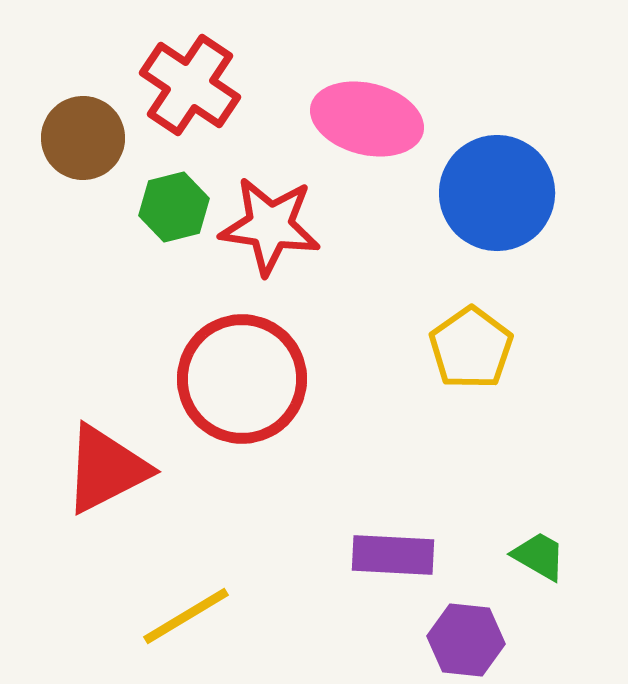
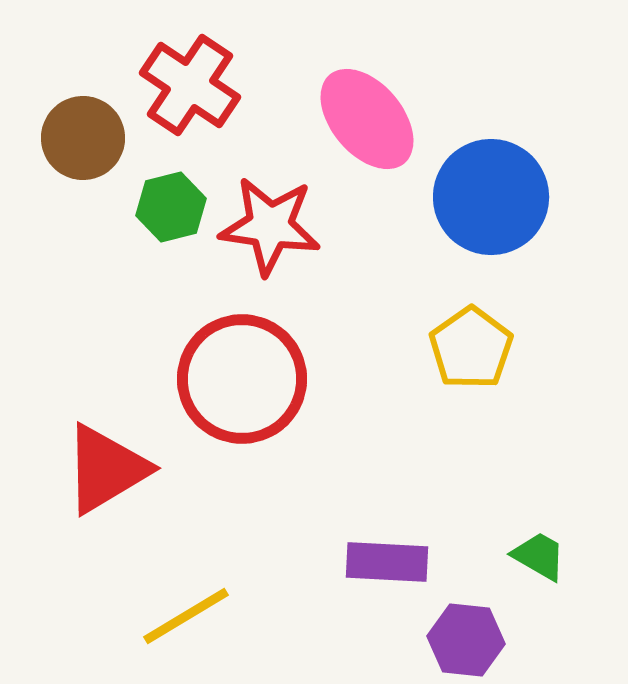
pink ellipse: rotated 36 degrees clockwise
blue circle: moved 6 px left, 4 px down
green hexagon: moved 3 px left
red triangle: rotated 4 degrees counterclockwise
purple rectangle: moved 6 px left, 7 px down
